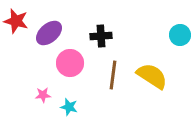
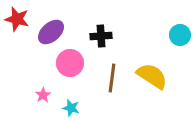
red star: moved 1 px right, 2 px up
purple ellipse: moved 2 px right, 1 px up
brown line: moved 1 px left, 3 px down
pink star: rotated 28 degrees counterclockwise
cyan star: moved 2 px right, 1 px down
